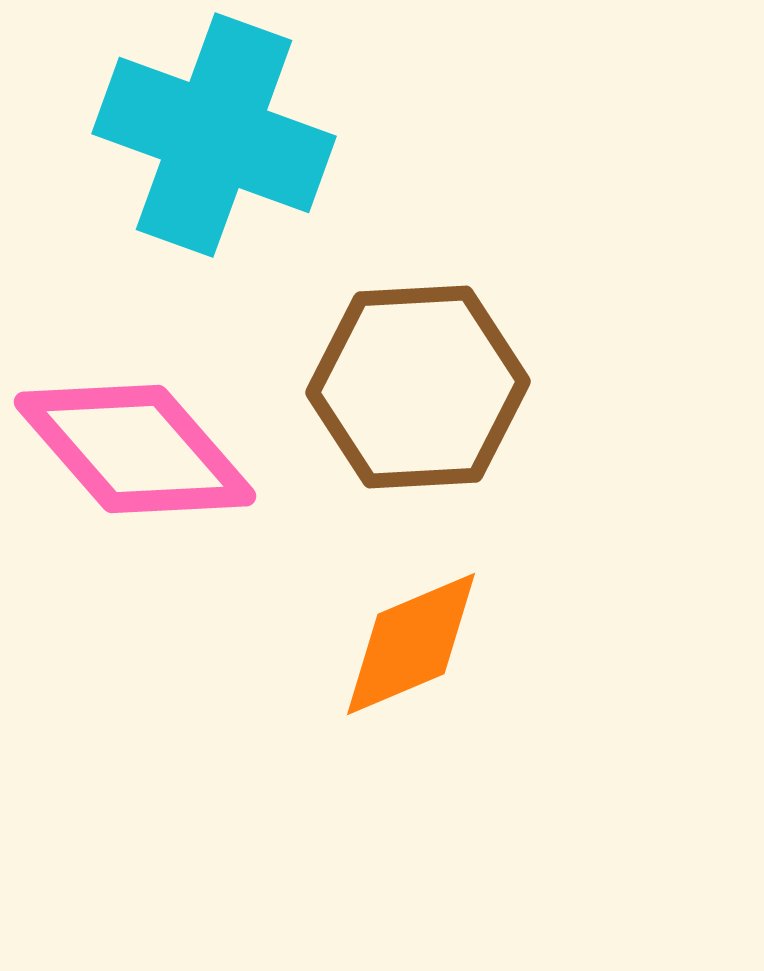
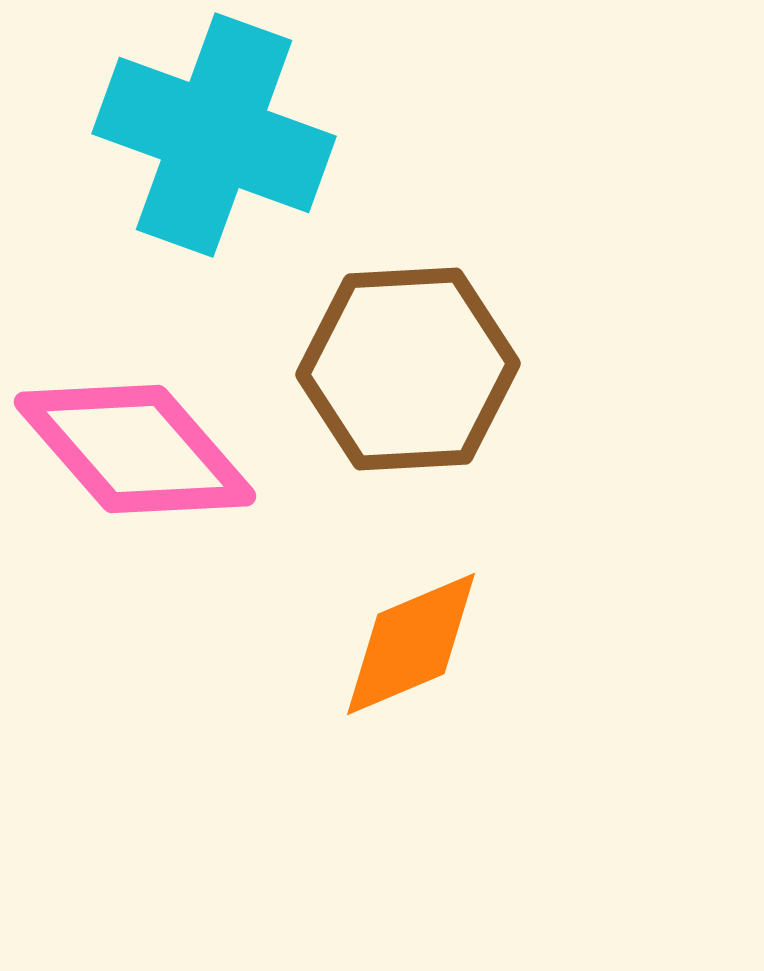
brown hexagon: moved 10 px left, 18 px up
